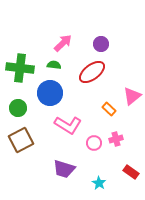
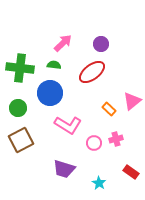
pink triangle: moved 5 px down
